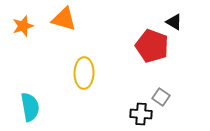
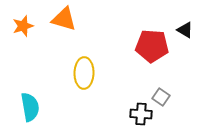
black triangle: moved 11 px right, 8 px down
red pentagon: rotated 16 degrees counterclockwise
